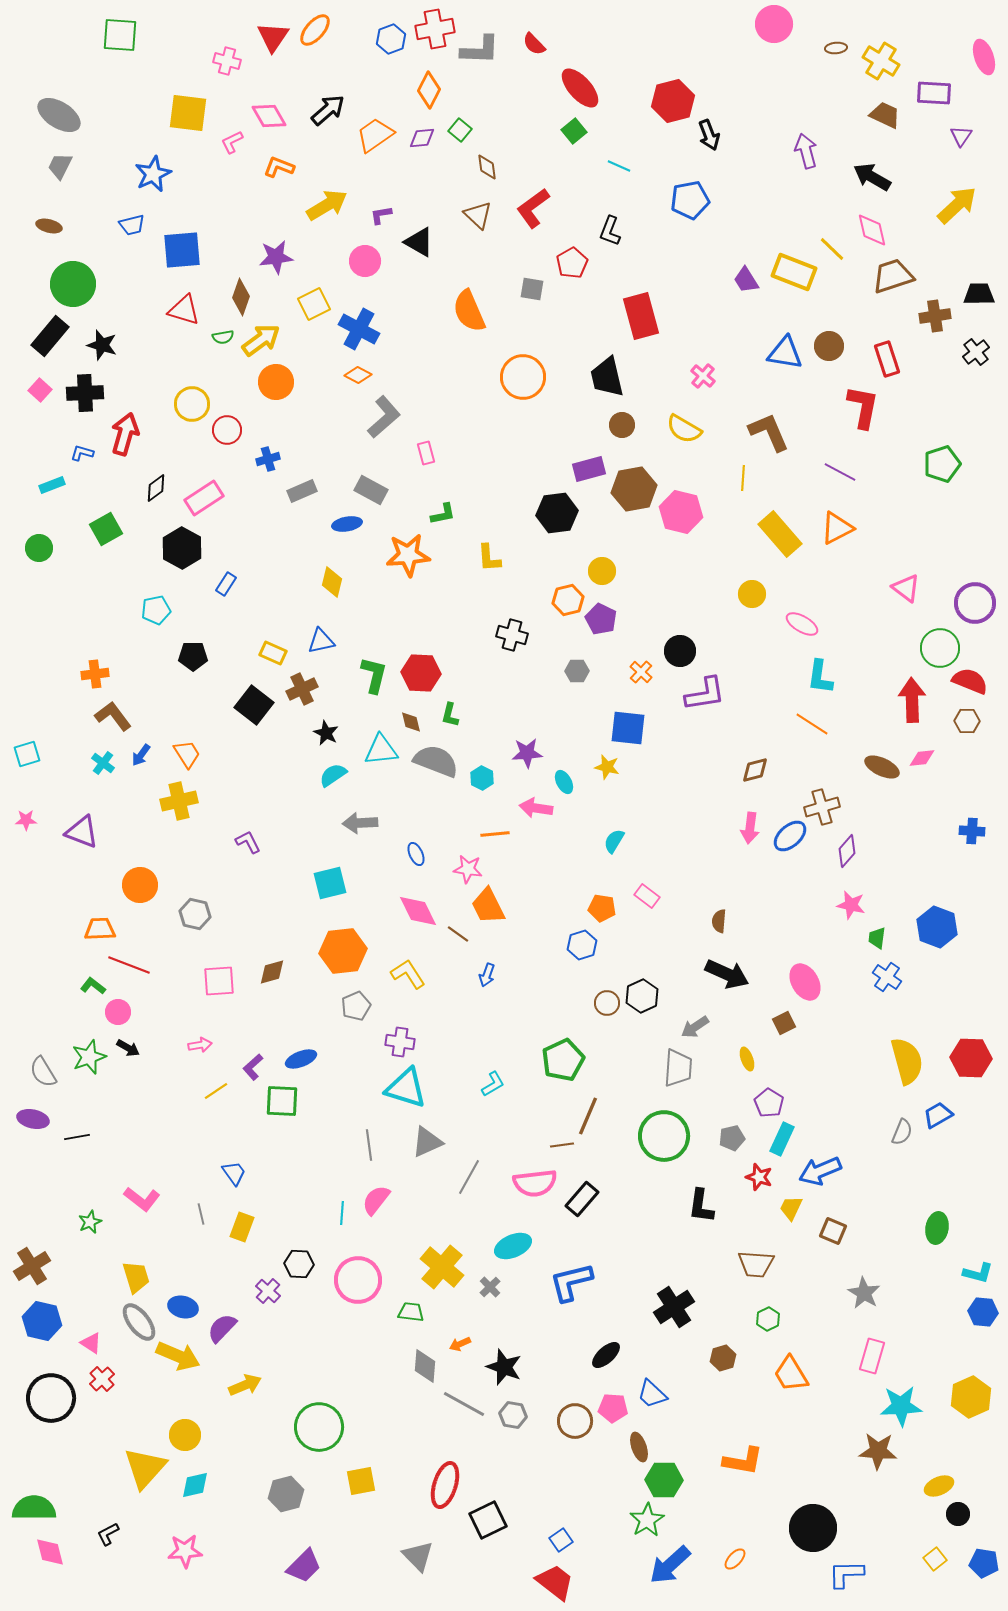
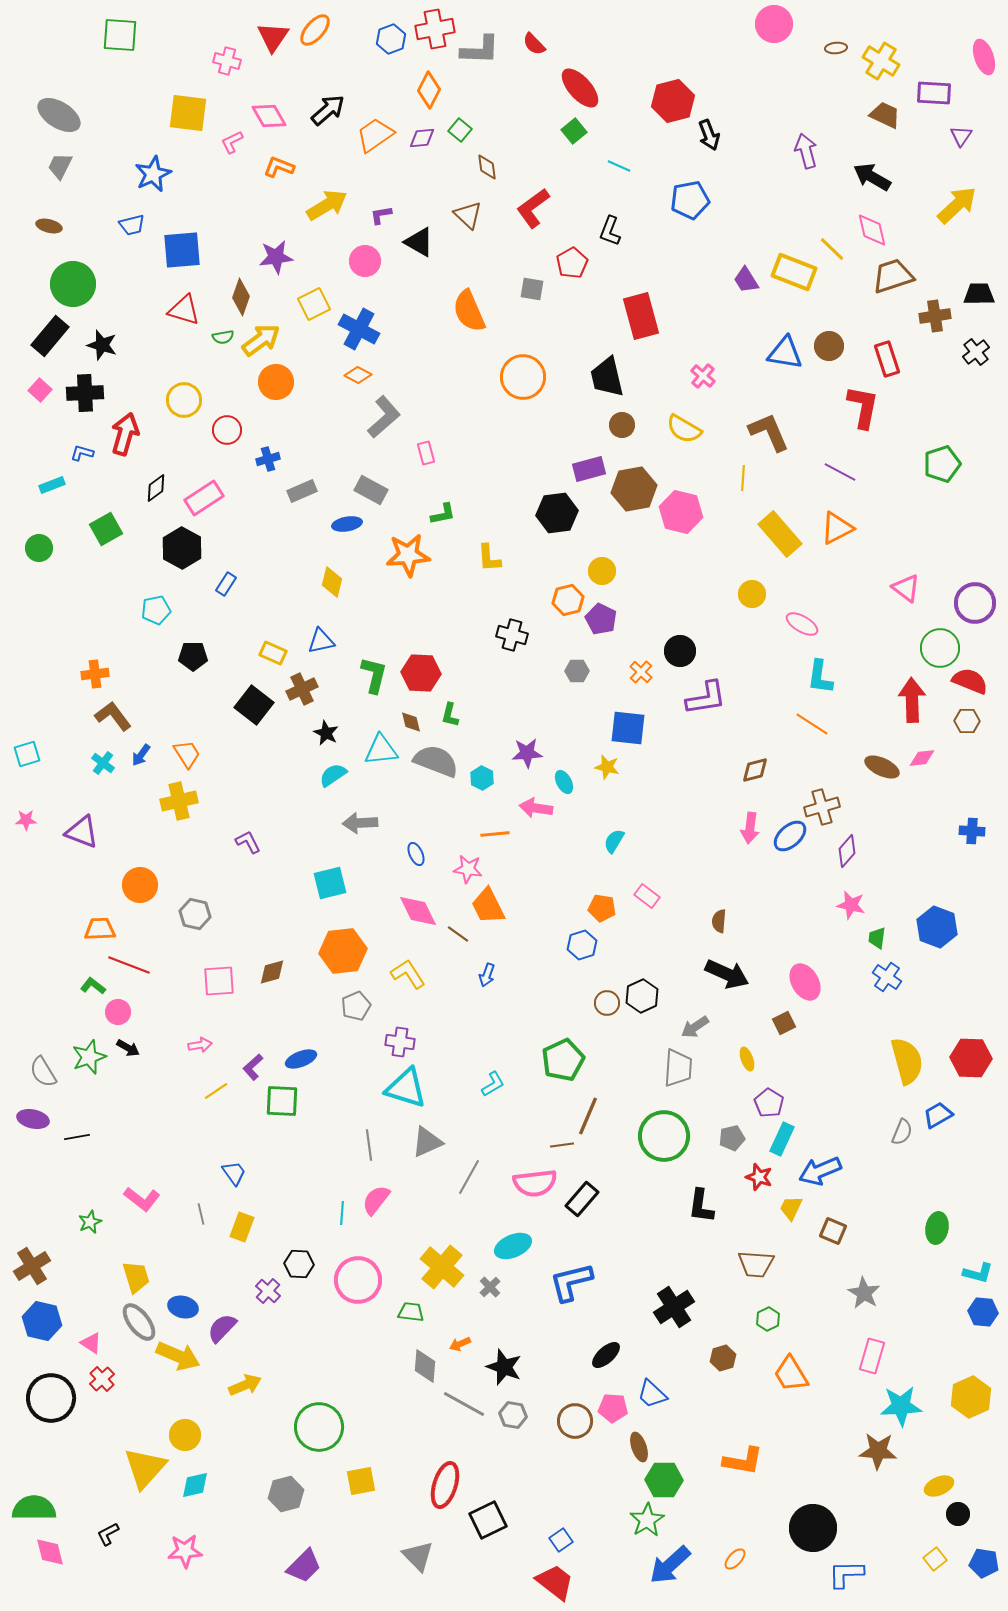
brown triangle at (478, 215): moved 10 px left
yellow circle at (192, 404): moved 8 px left, 4 px up
purple L-shape at (705, 694): moved 1 px right, 4 px down
